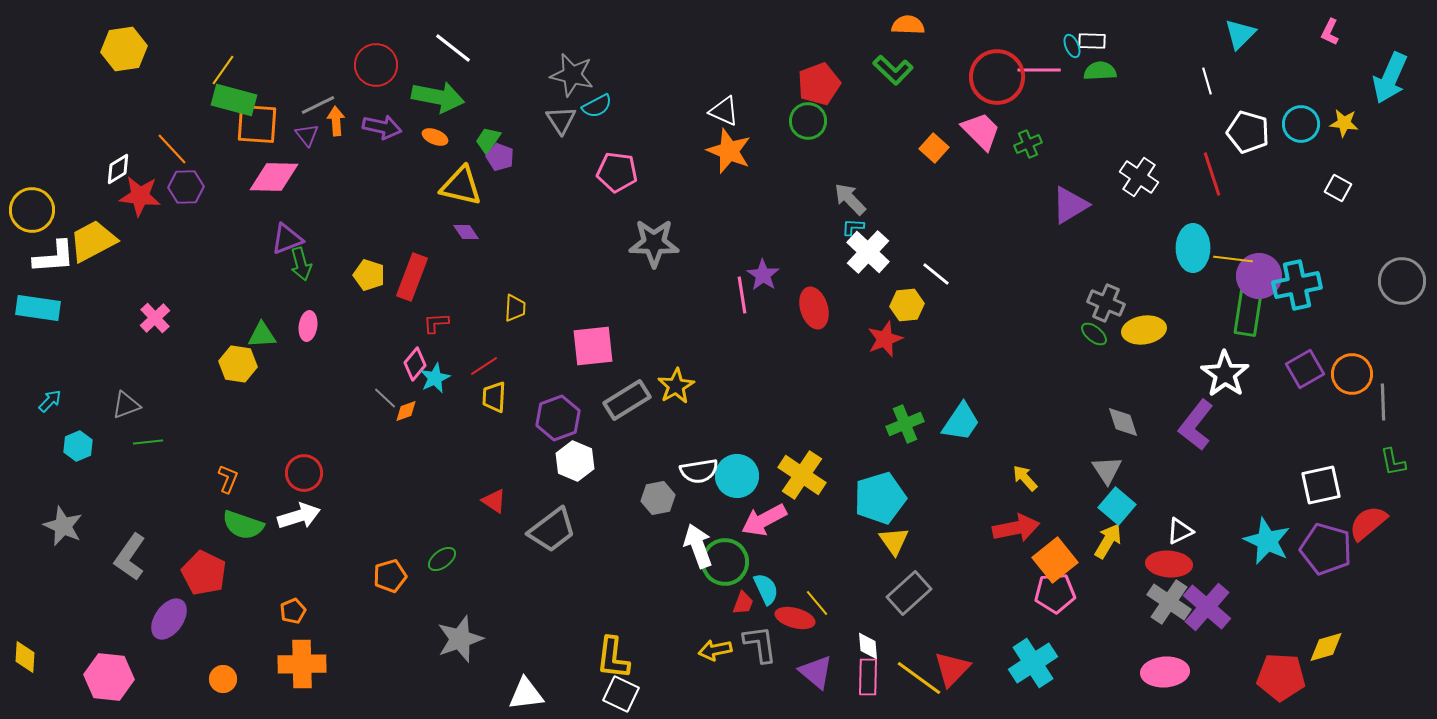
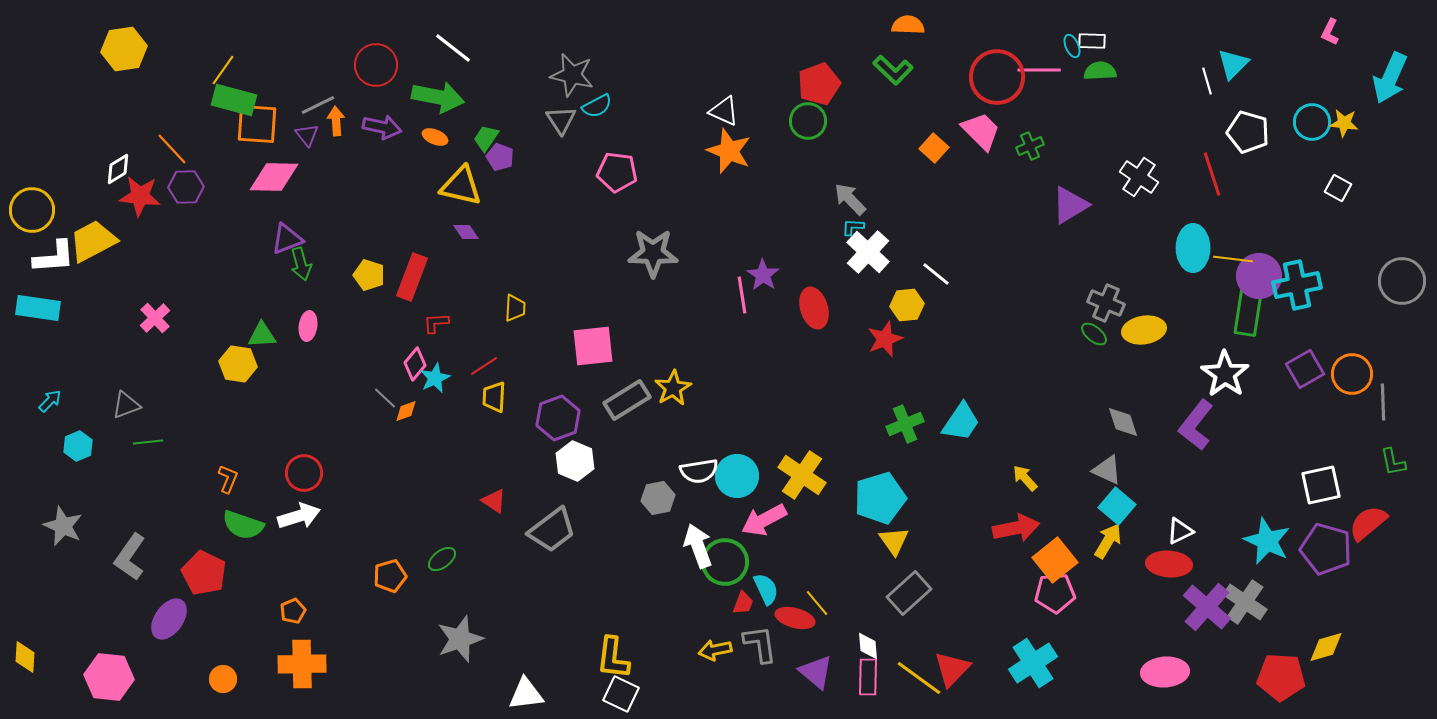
cyan triangle at (1240, 34): moved 7 px left, 30 px down
cyan circle at (1301, 124): moved 11 px right, 2 px up
green trapezoid at (488, 140): moved 2 px left, 2 px up
green cross at (1028, 144): moved 2 px right, 2 px down
gray star at (654, 243): moved 1 px left, 10 px down
yellow star at (676, 386): moved 3 px left, 2 px down
gray triangle at (1107, 470): rotated 32 degrees counterclockwise
gray cross at (1169, 602): moved 76 px right
